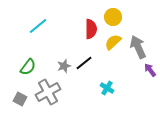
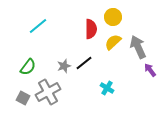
gray square: moved 3 px right, 1 px up
